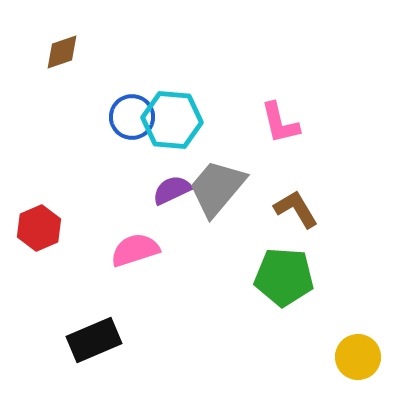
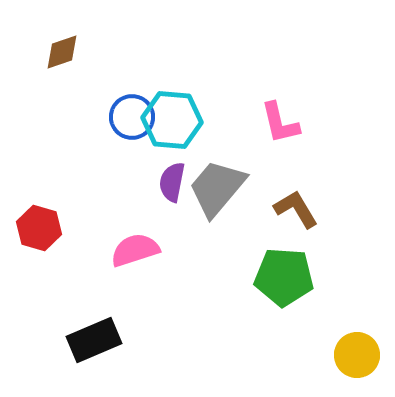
purple semicircle: moved 8 px up; rotated 54 degrees counterclockwise
red hexagon: rotated 21 degrees counterclockwise
yellow circle: moved 1 px left, 2 px up
